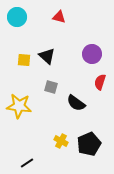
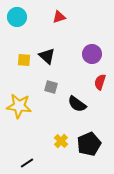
red triangle: rotated 32 degrees counterclockwise
black semicircle: moved 1 px right, 1 px down
yellow cross: rotated 16 degrees clockwise
